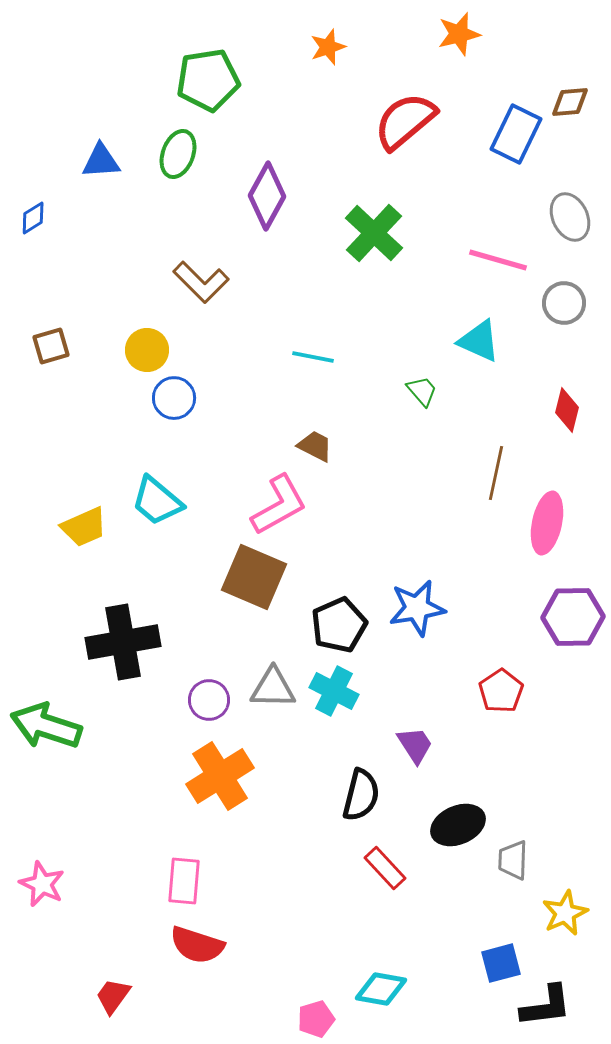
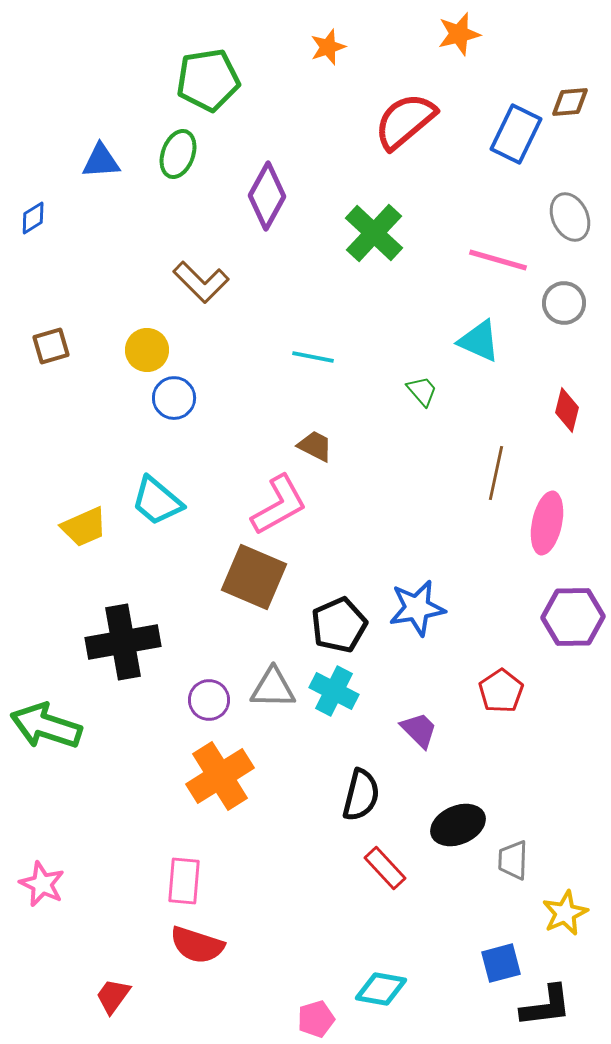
purple trapezoid at (415, 745): moved 4 px right, 15 px up; rotated 12 degrees counterclockwise
